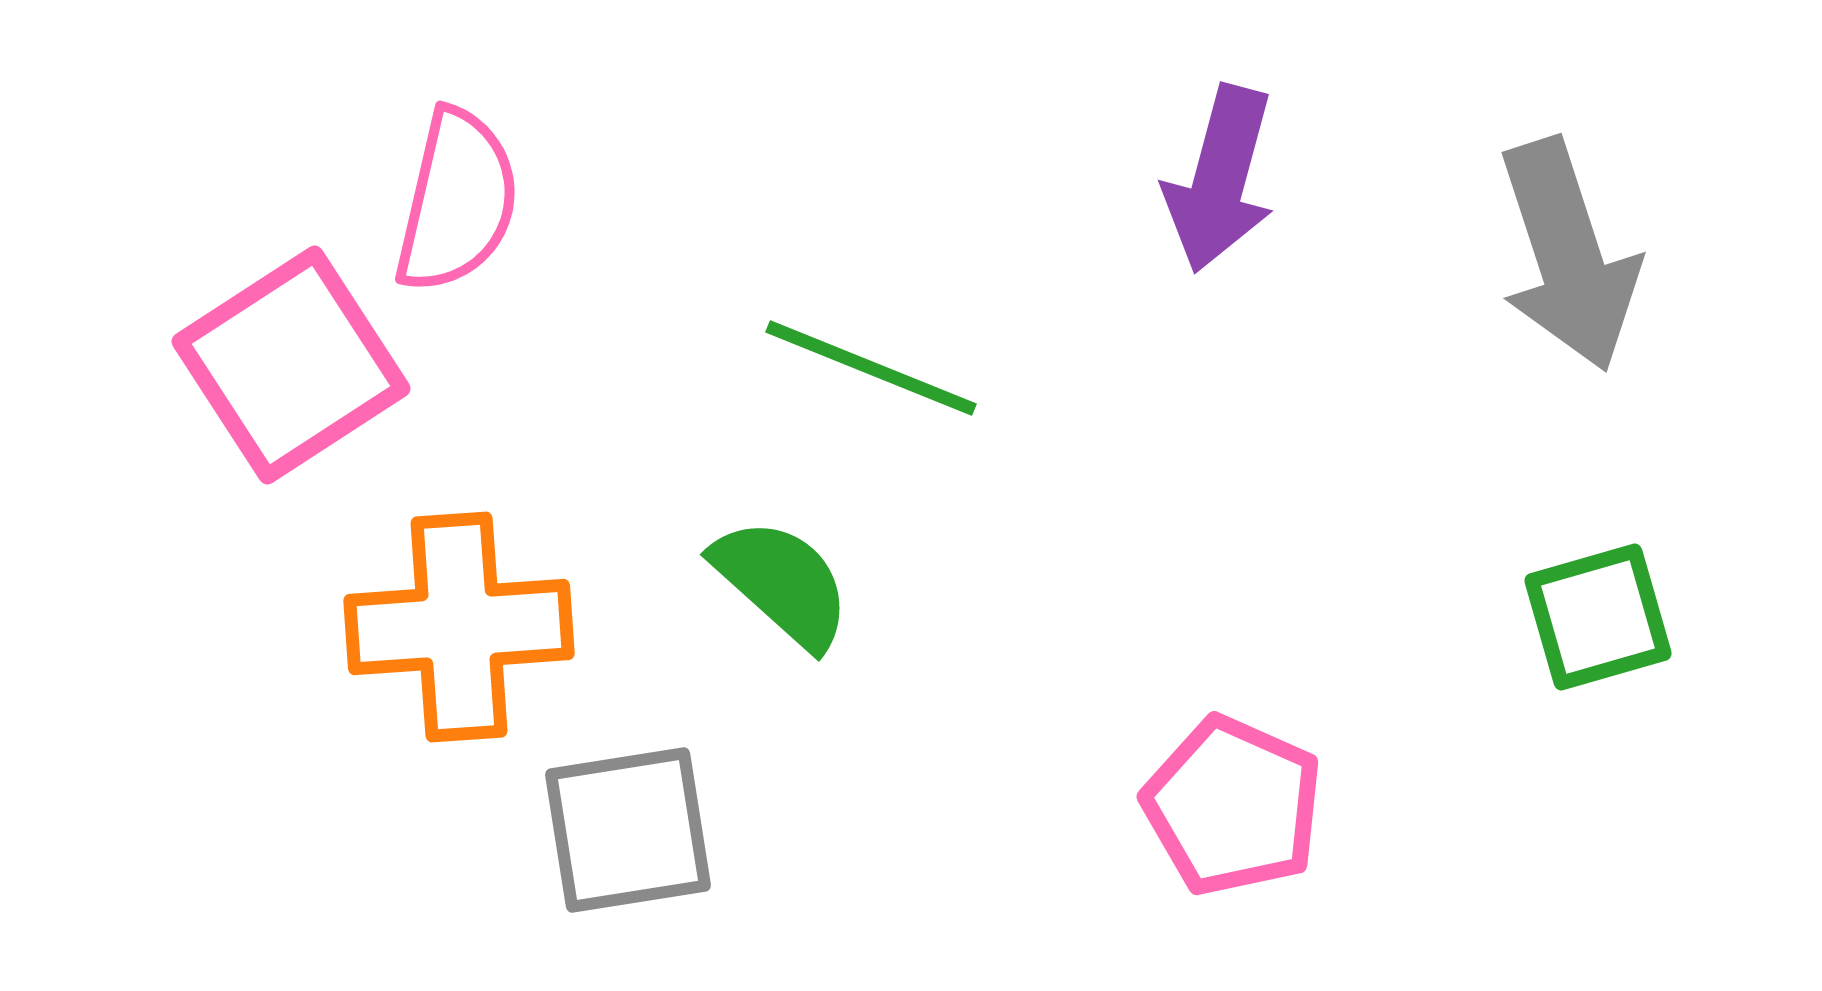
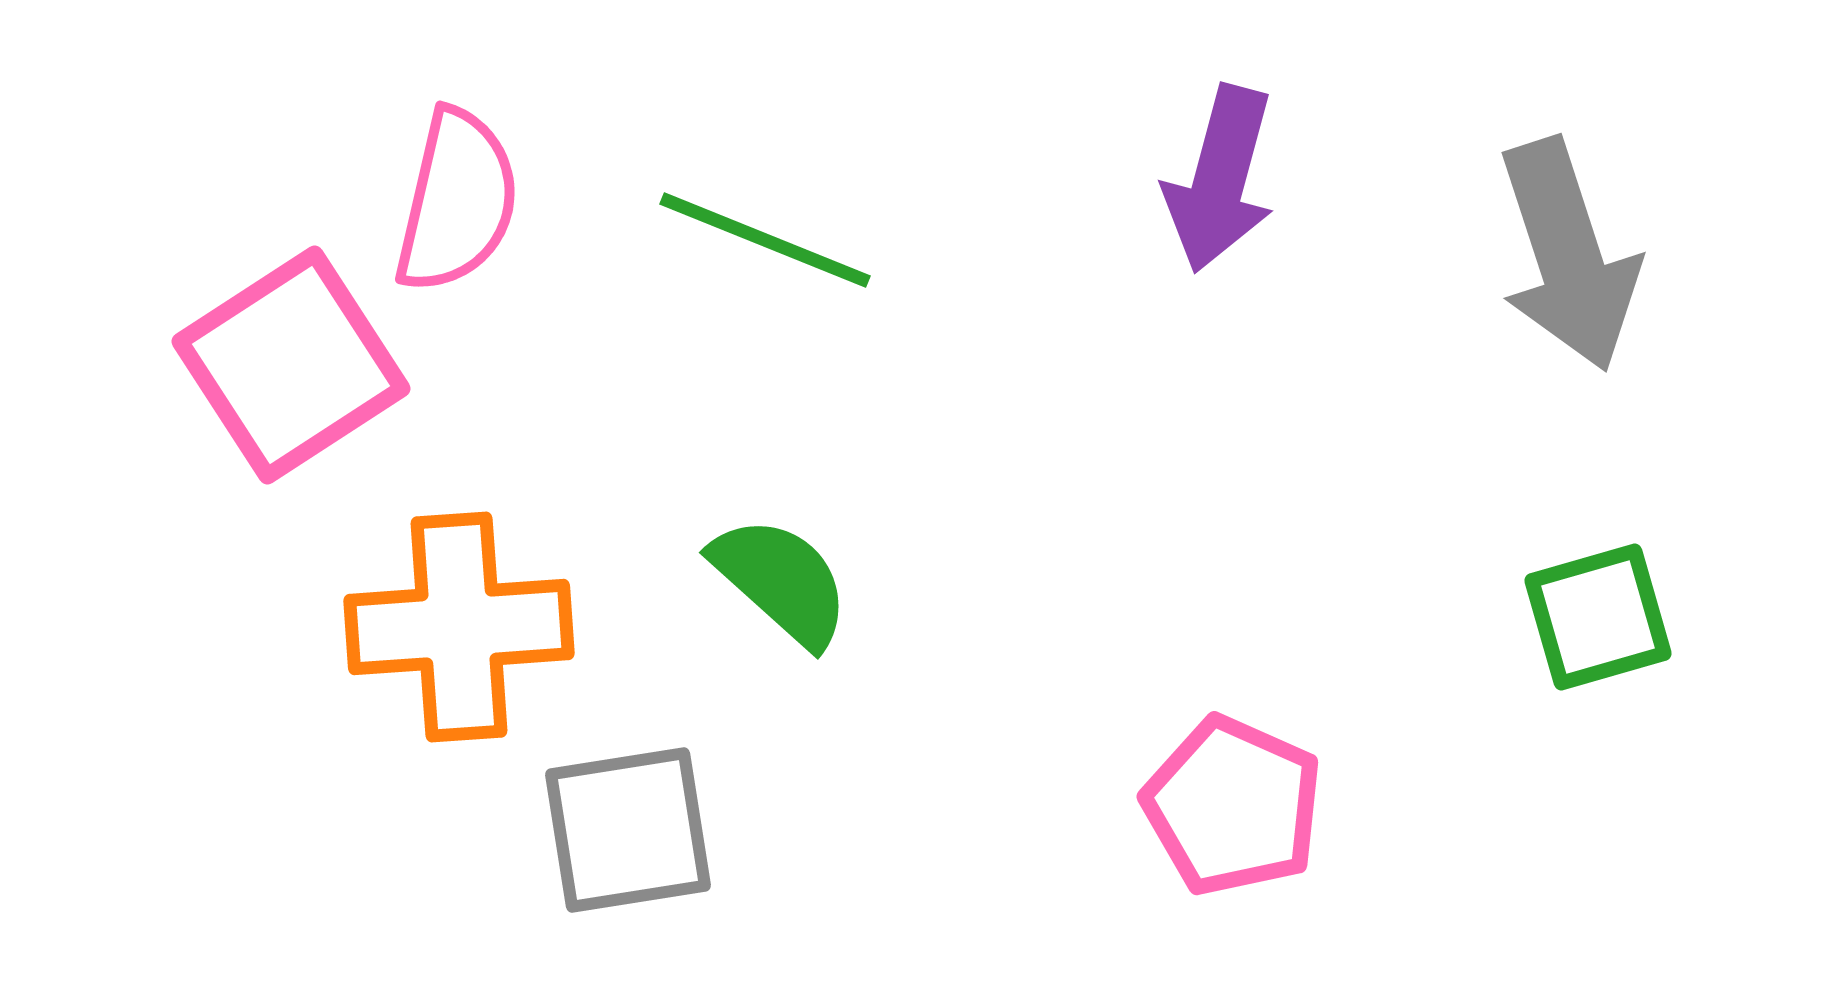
green line: moved 106 px left, 128 px up
green semicircle: moved 1 px left, 2 px up
